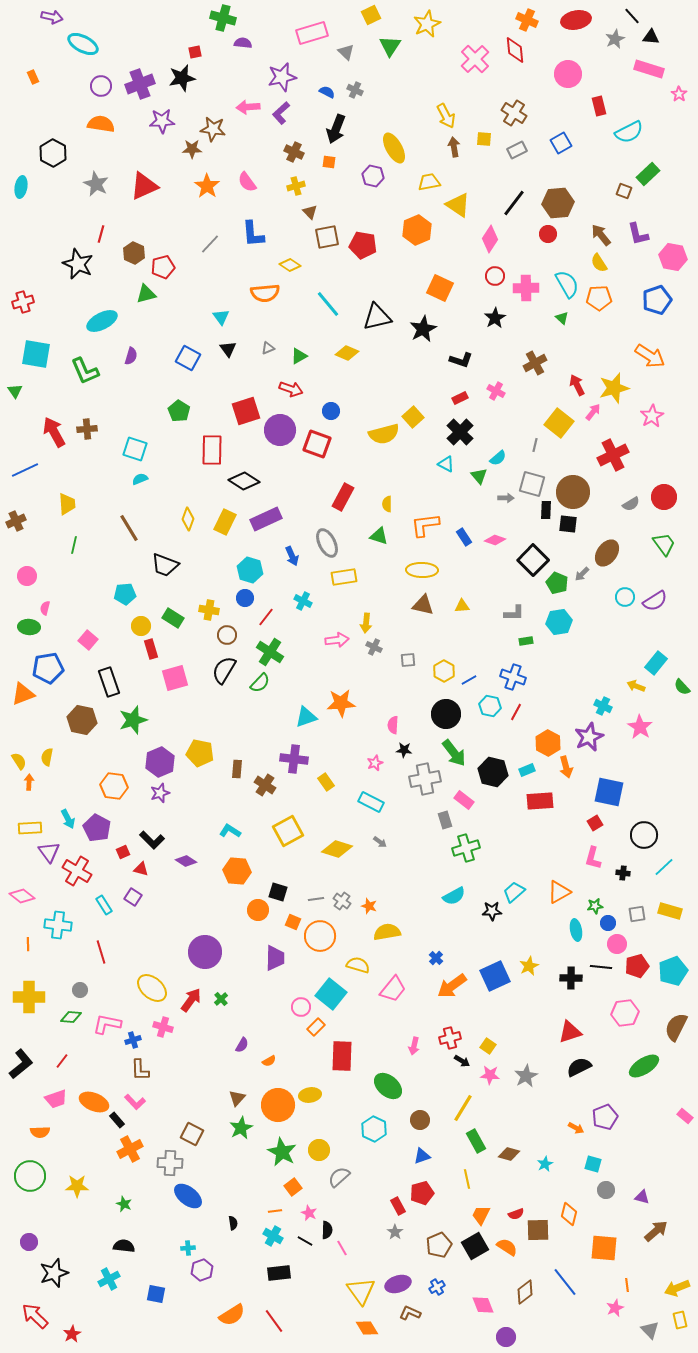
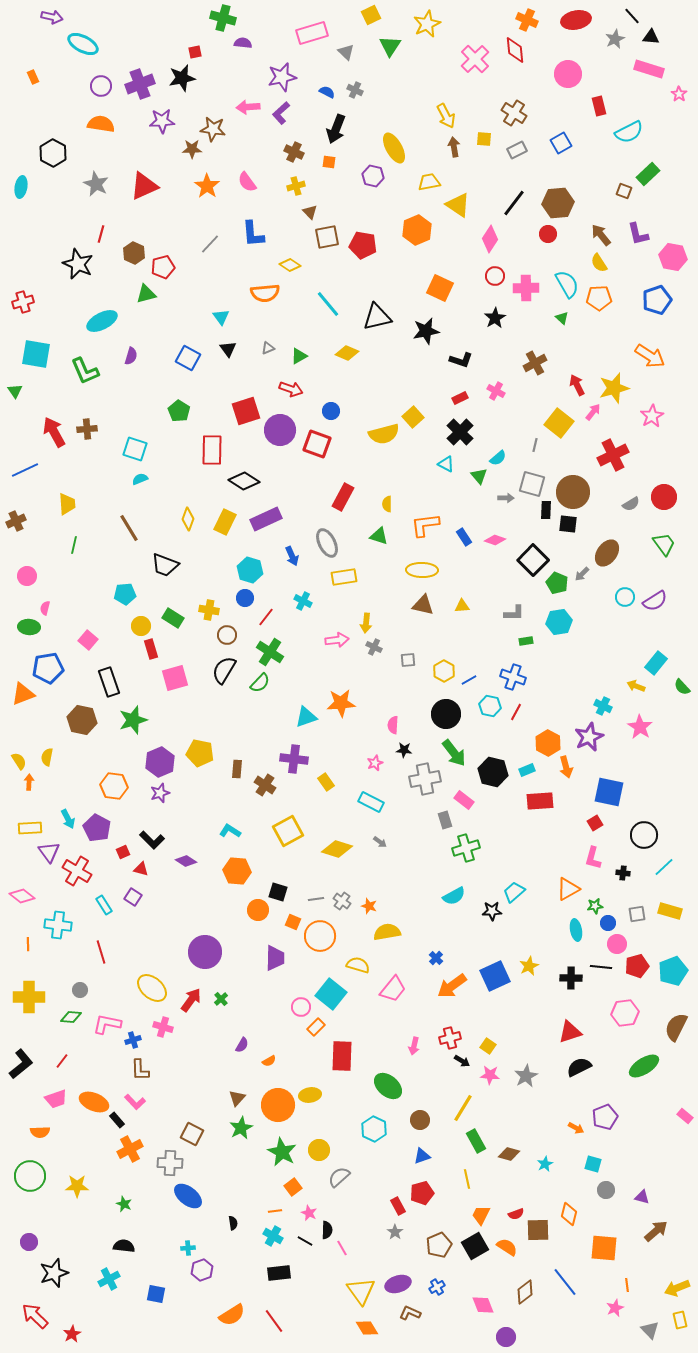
black star at (423, 329): moved 3 px right, 2 px down; rotated 16 degrees clockwise
orange triangle at (559, 892): moved 9 px right, 3 px up
